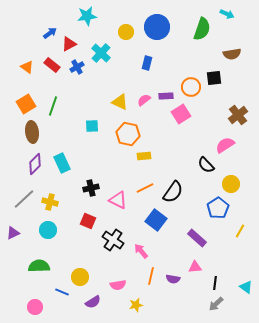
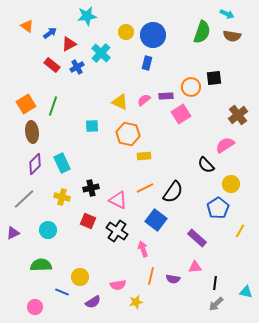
blue circle at (157, 27): moved 4 px left, 8 px down
green semicircle at (202, 29): moved 3 px down
brown semicircle at (232, 54): moved 18 px up; rotated 18 degrees clockwise
orange triangle at (27, 67): moved 41 px up
yellow cross at (50, 202): moved 12 px right, 5 px up
black cross at (113, 240): moved 4 px right, 9 px up
pink arrow at (141, 251): moved 2 px right, 2 px up; rotated 21 degrees clockwise
green semicircle at (39, 266): moved 2 px right, 1 px up
cyan triangle at (246, 287): moved 5 px down; rotated 24 degrees counterclockwise
yellow star at (136, 305): moved 3 px up
